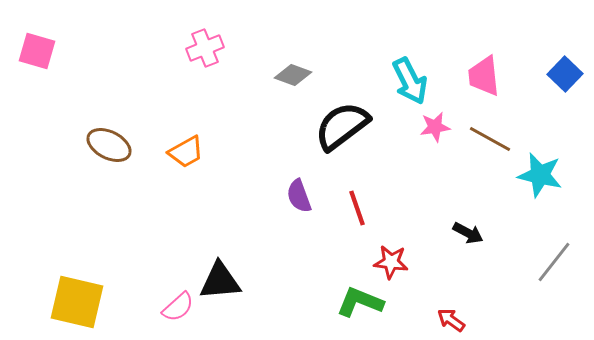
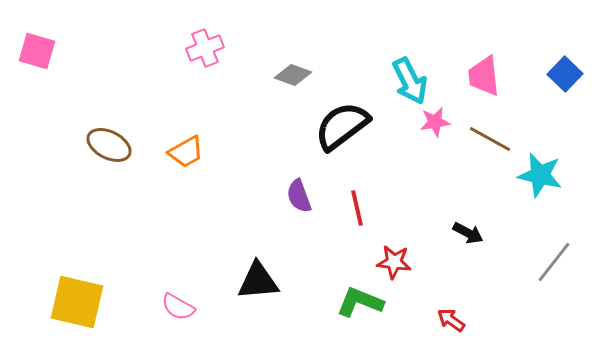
pink star: moved 5 px up
red line: rotated 6 degrees clockwise
red star: moved 3 px right
black triangle: moved 38 px right
pink semicircle: rotated 72 degrees clockwise
